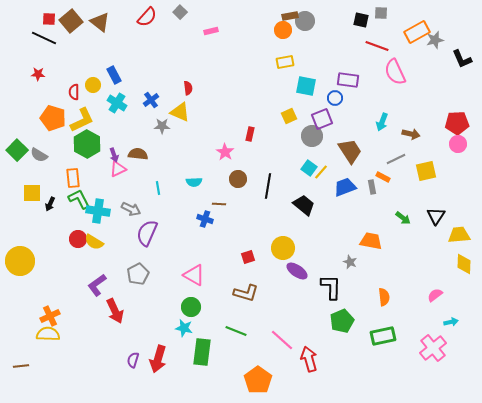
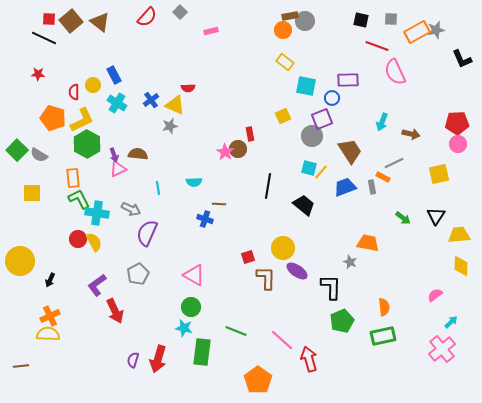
gray square at (381, 13): moved 10 px right, 6 px down
gray star at (435, 40): moved 1 px right, 10 px up
yellow rectangle at (285, 62): rotated 48 degrees clockwise
purple rectangle at (348, 80): rotated 10 degrees counterclockwise
red semicircle at (188, 88): rotated 96 degrees clockwise
blue circle at (335, 98): moved 3 px left
yellow triangle at (180, 112): moved 5 px left, 7 px up
yellow square at (289, 116): moved 6 px left
gray star at (162, 126): moved 8 px right; rotated 14 degrees counterclockwise
red rectangle at (250, 134): rotated 24 degrees counterclockwise
gray line at (396, 159): moved 2 px left, 4 px down
cyan square at (309, 168): rotated 21 degrees counterclockwise
yellow square at (426, 171): moved 13 px right, 3 px down
brown circle at (238, 179): moved 30 px up
black arrow at (50, 204): moved 76 px down
cyan cross at (98, 211): moved 1 px left, 2 px down
orange trapezoid at (371, 241): moved 3 px left, 2 px down
yellow semicircle at (94, 242): rotated 150 degrees counterclockwise
yellow diamond at (464, 264): moved 3 px left, 2 px down
brown L-shape at (246, 293): moved 20 px right, 15 px up; rotated 105 degrees counterclockwise
orange semicircle at (384, 297): moved 10 px down
cyan arrow at (451, 322): rotated 32 degrees counterclockwise
pink cross at (433, 348): moved 9 px right, 1 px down
